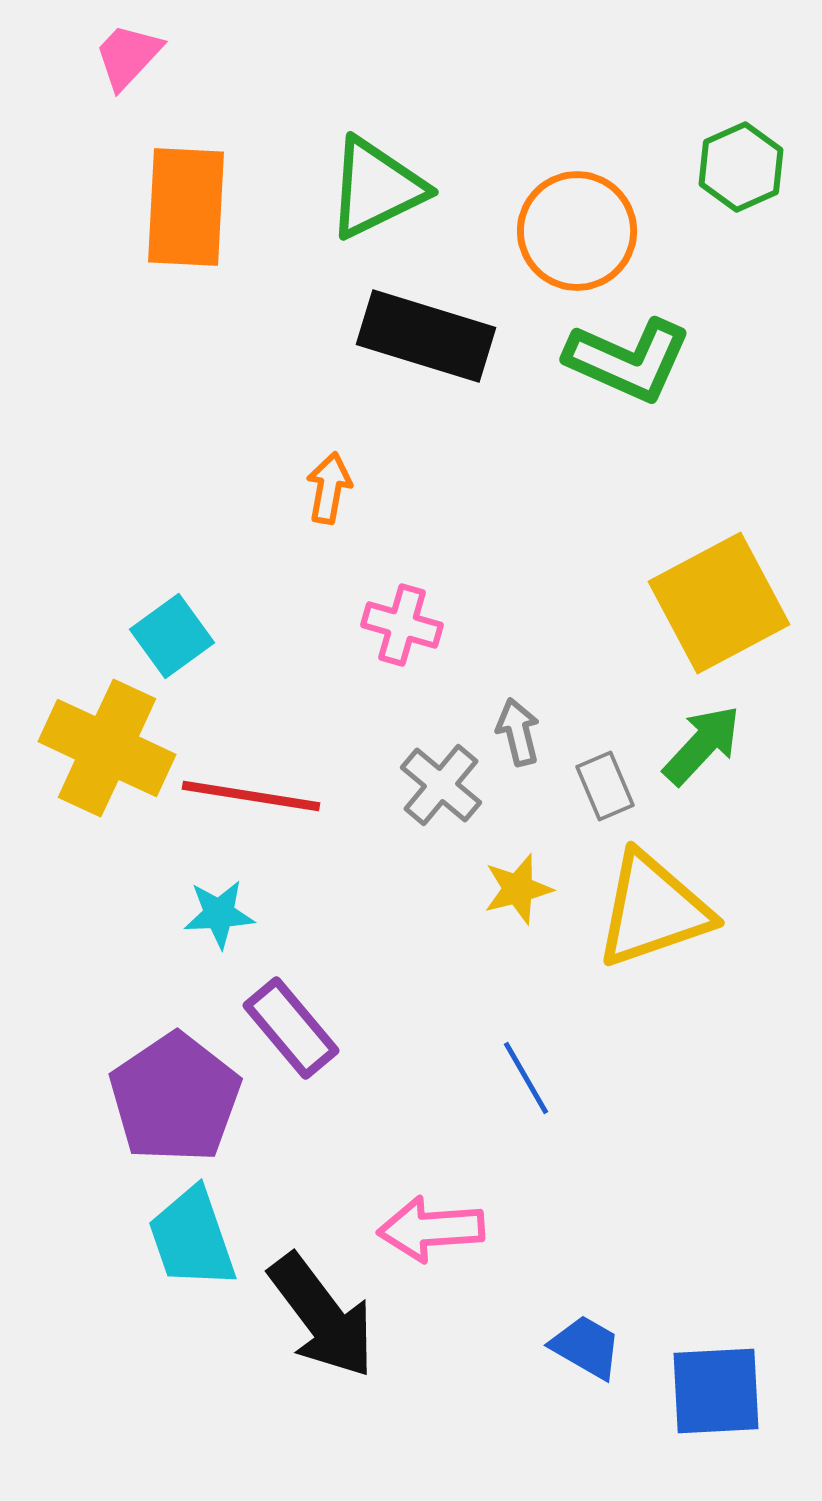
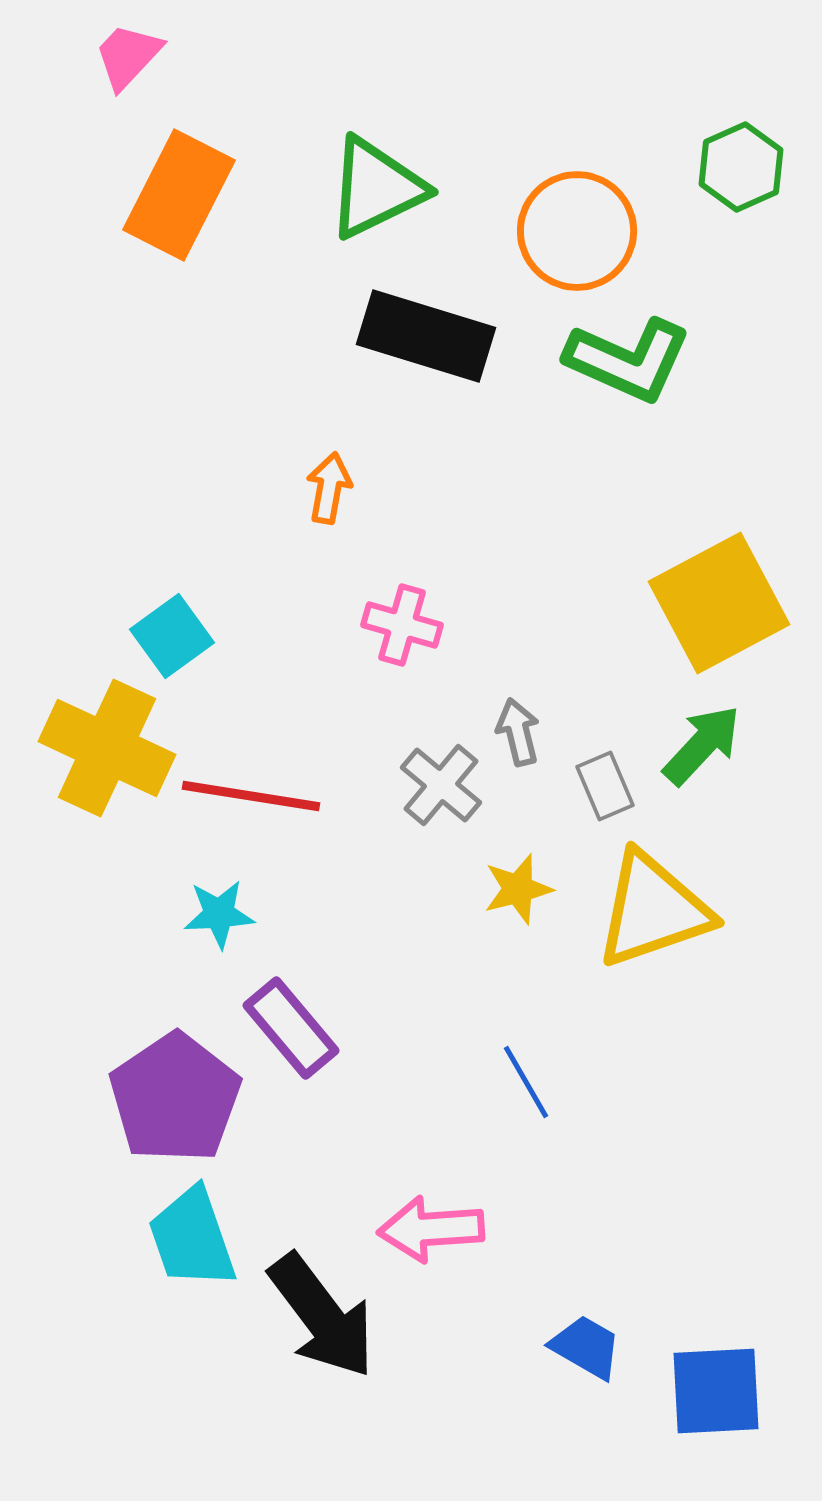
orange rectangle: moved 7 px left, 12 px up; rotated 24 degrees clockwise
blue line: moved 4 px down
